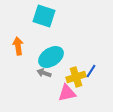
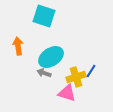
pink triangle: rotated 30 degrees clockwise
